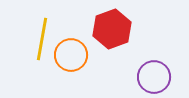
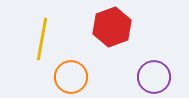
red hexagon: moved 2 px up
orange circle: moved 22 px down
